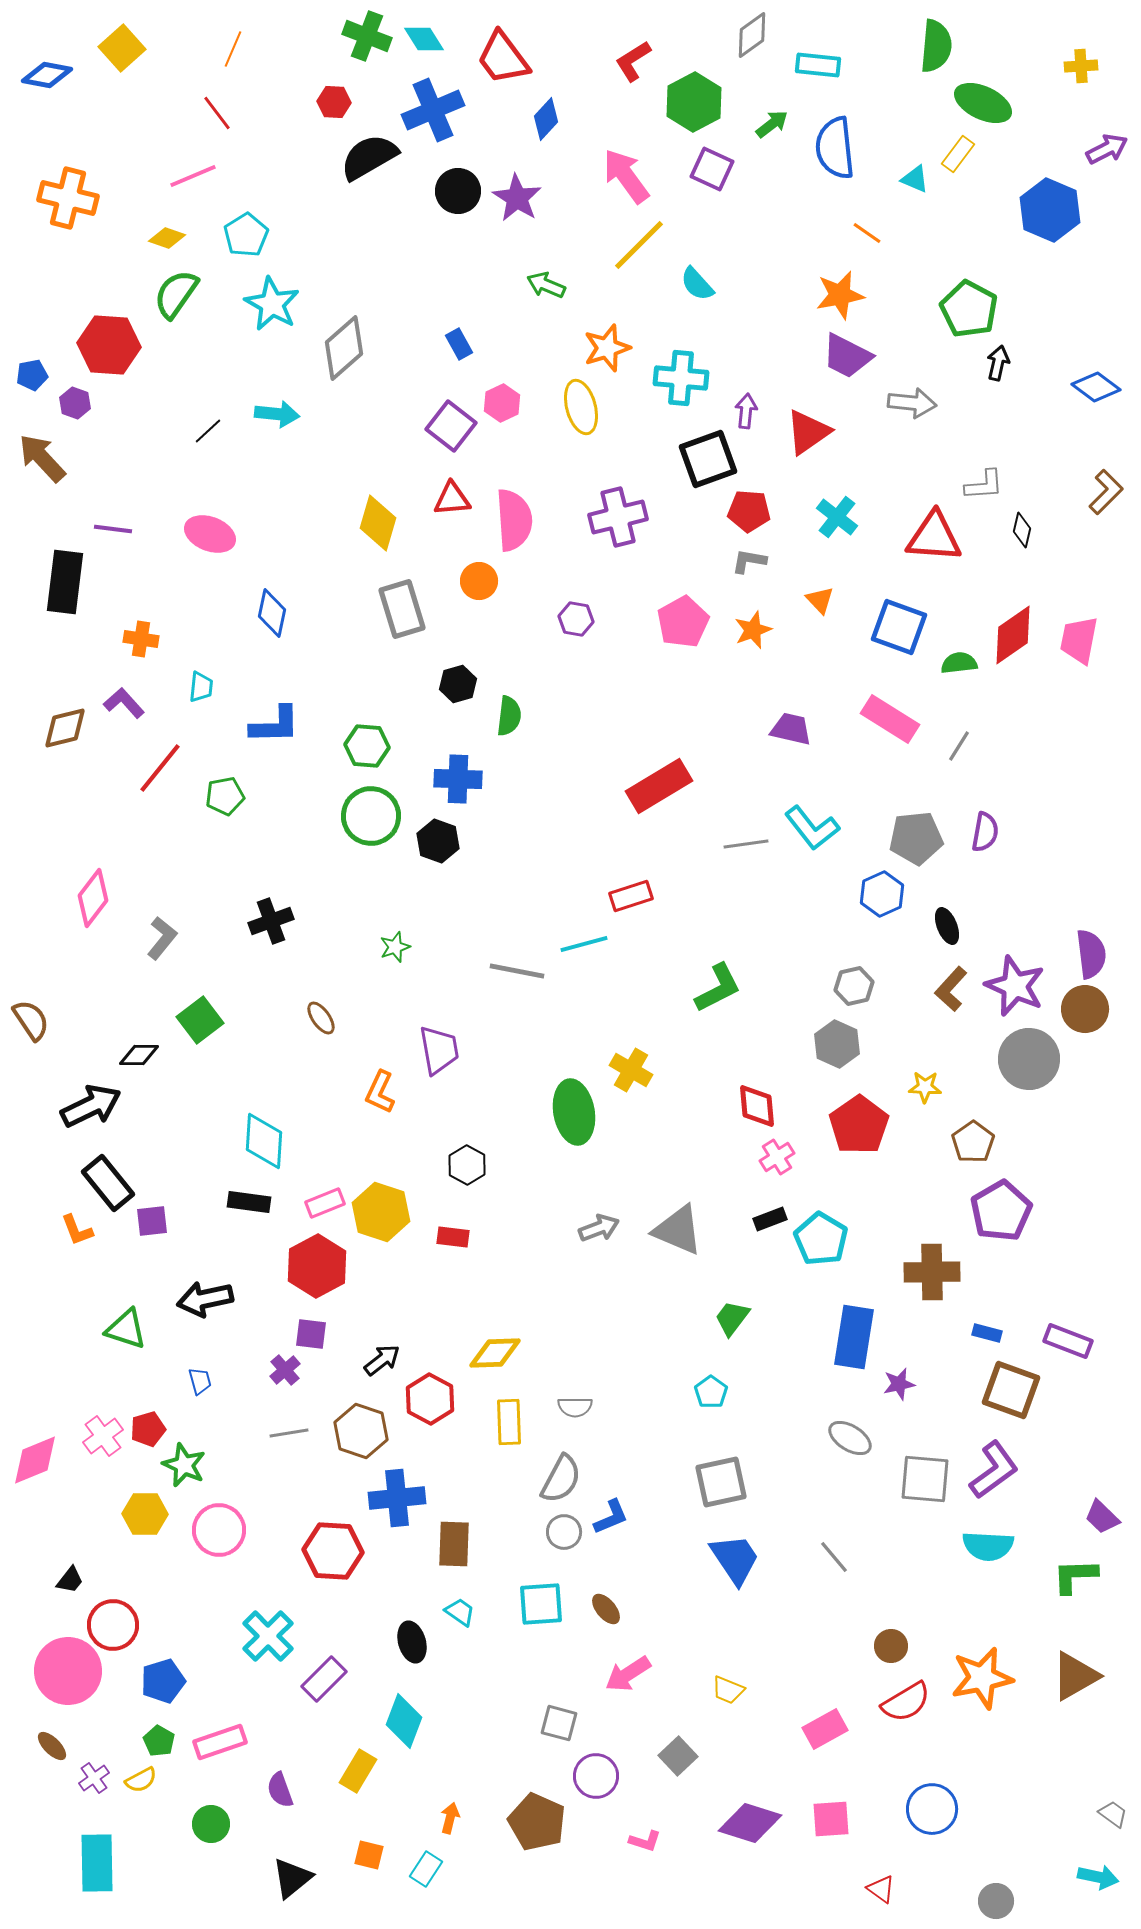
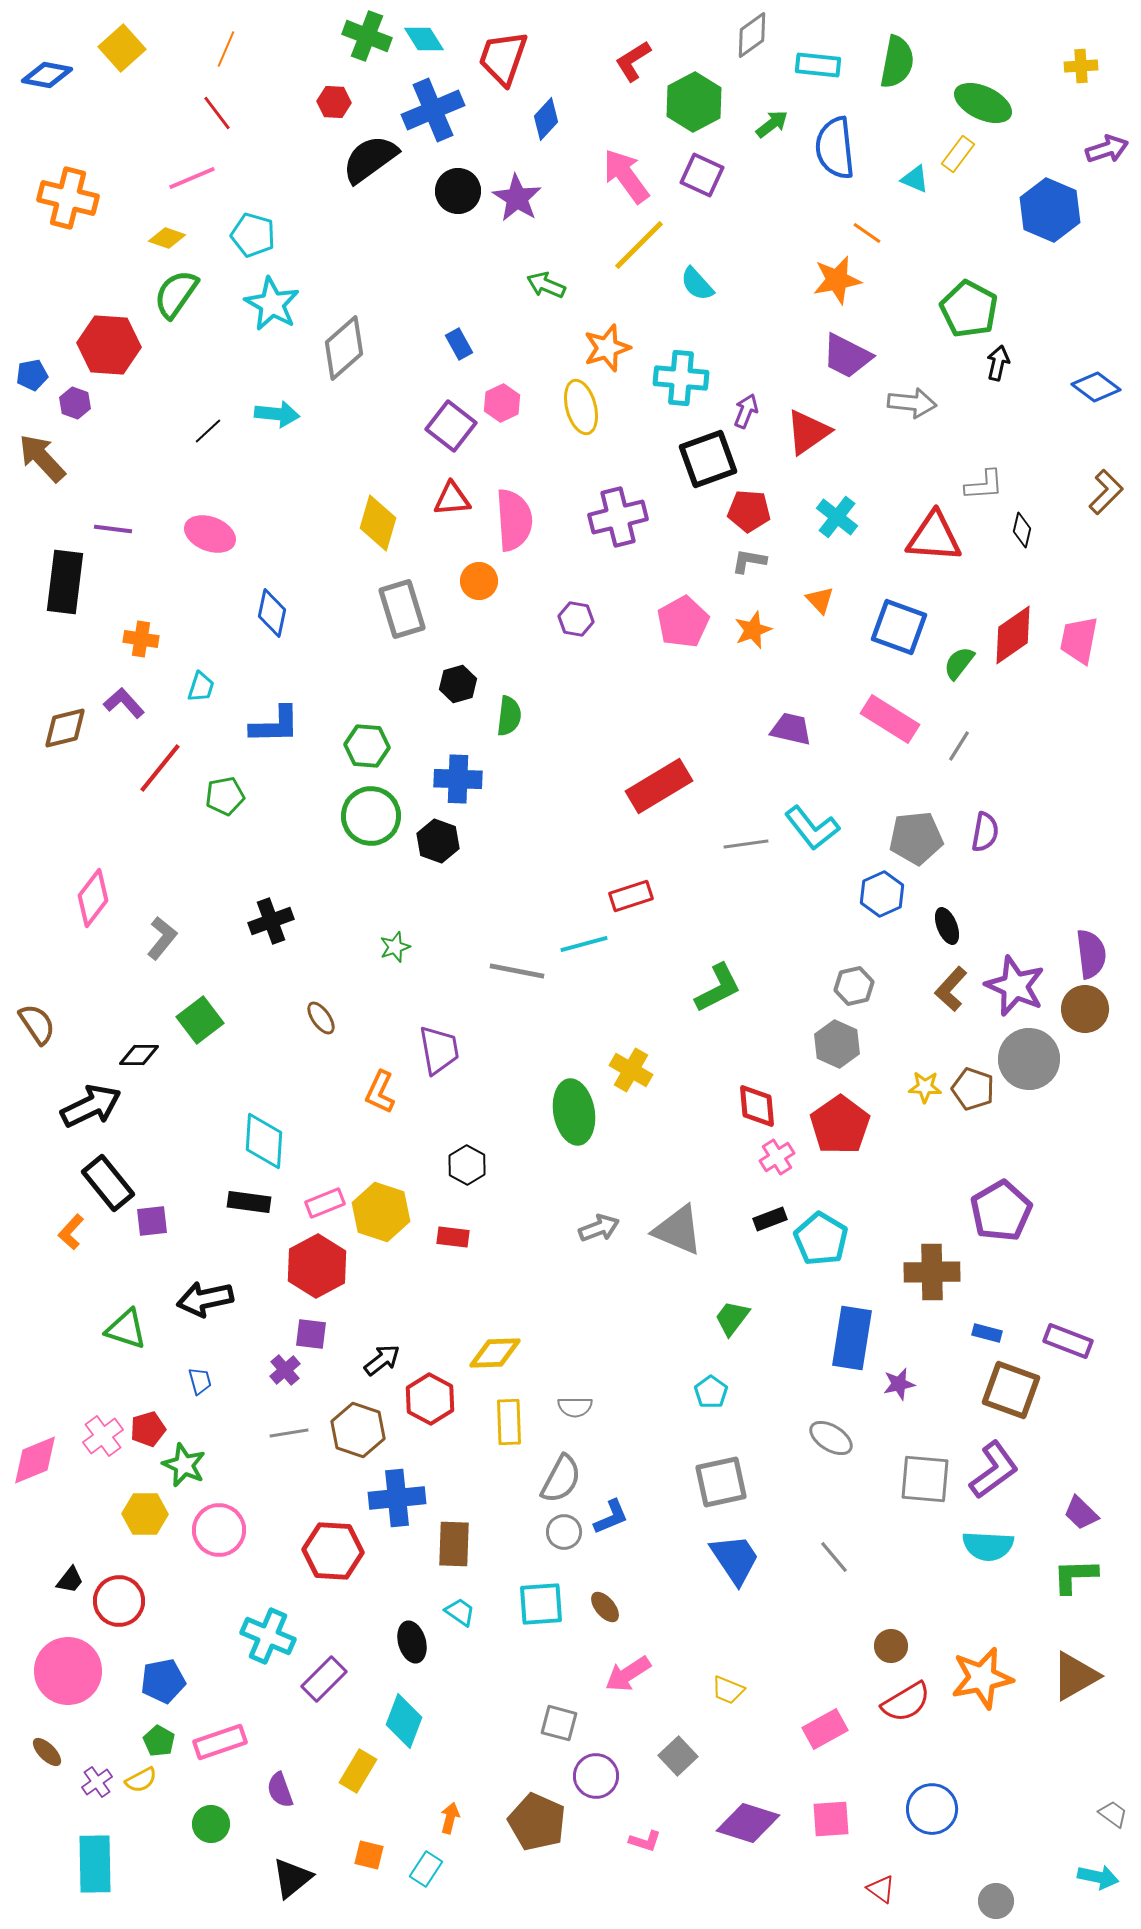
green semicircle at (936, 46): moved 39 px left, 16 px down; rotated 6 degrees clockwise
orange line at (233, 49): moved 7 px left
red trapezoid at (503, 58): rotated 56 degrees clockwise
purple arrow at (1107, 149): rotated 9 degrees clockwise
black semicircle at (369, 157): moved 1 px right, 2 px down; rotated 6 degrees counterclockwise
purple square at (712, 169): moved 10 px left, 6 px down
pink line at (193, 176): moved 1 px left, 2 px down
cyan pentagon at (246, 235): moved 7 px right; rotated 24 degrees counterclockwise
orange star at (840, 295): moved 3 px left, 15 px up
purple arrow at (746, 411): rotated 16 degrees clockwise
green semicircle at (959, 663): rotated 45 degrees counterclockwise
cyan trapezoid at (201, 687): rotated 12 degrees clockwise
brown semicircle at (31, 1020): moved 6 px right, 4 px down
red pentagon at (859, 1125): moved 19 px left
brown pentagon at (973, 1142): moved 53 px up; rotated 18 degrees counterclockwise
orange L-shape at (77, 1230): moved 6 px left, 2 px down; rotated 63 degrees clockwise
blue rectangle at (854, 1337): moved 2 px left, 1 px down
brown hexagon at (361, 1431): moved 3 px left, 1 px up
gray ellipse at (850, 1438): moved 19 px left
purple trapezoid at (1102, 1517): moved 21 px left, 4 px up
brown ellipse at (606, 1609): moved 1 px left, 2 px up
red circle at (113, 1625): moved 6 px right, 24 px up
cyan cross at (268, 1636): rotated 22 degrees counterclockwise
blue pentagon at (163, 1681): rotated 6 degrees clockwise
brown ellipse at (52, 1746): moved 5 px left, 6 px down
purple cross at (94, 1778): moved 3 px right, 4 px down
purple diamond at (750, 1823): moved 2 px left
cyan rectangle at (97, 1863): moved 2 px left, 1 px down
